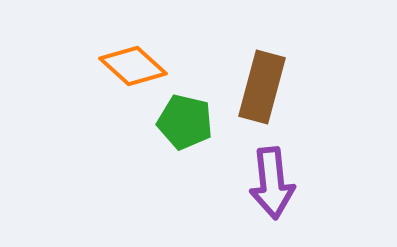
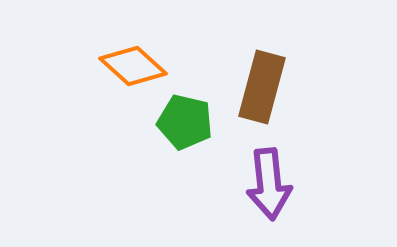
purple arrow: moved 3 px left, 1 px down
